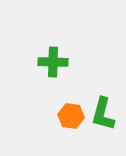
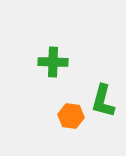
green L-shape: moved 13 px up
